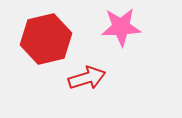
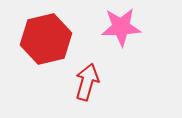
red arrow: moved 4 px down; rotated 57 degrees counterclockwise
